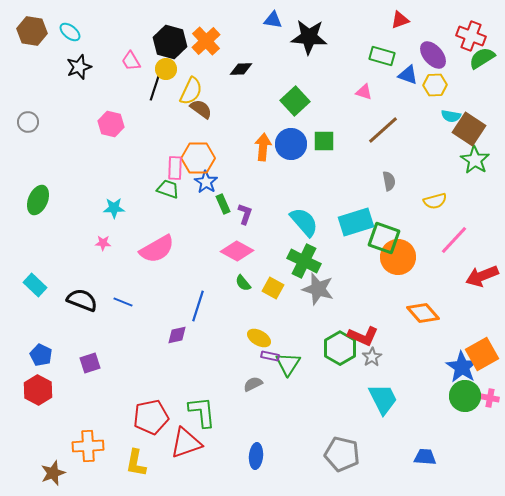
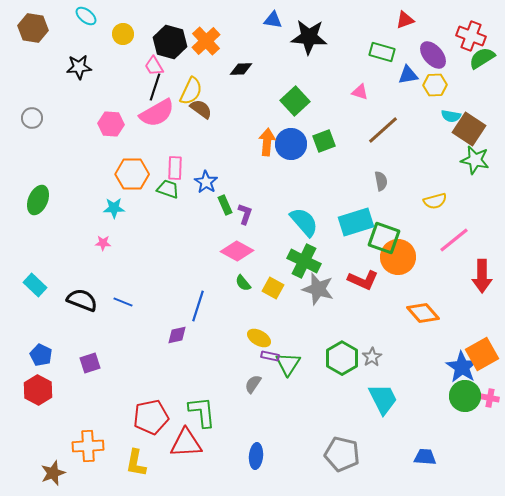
red triangle at (400, 20): moved 5 px right
brown hexagon at (32, 31): moved 1 px right, 3 px up
cyan ellipse at (70, 32): moved 16 px right, 16 px up
green rectangle at (382, 56): moved 4 px up
pink trapezoid at (131, 61): moved 23 px right, 5 px down
black star at (79, 67): rotated 15 degrees clockwise
yellow circle at (166, 69): moved 43 px left, 35 px up
blue triangle at (408, 75): rotated 30 degrees counterclockwise
pink triangle at (364, 92): moved 4 px left
gray circle at (28, 122): moved 4 px right, 4 px up
pink hexagon at (111, 124): rotated 10 degrees counterclockwise
green square at (324, 141): rotated 20 degrees counterclockwise
orange arrow at (263, 147): moved 4 px right, 5 px up
orange hexagon at (198, 158): moved 66 px left, 16 px down
green star at (475, 160): rotated 20 degrees counterclockwise
gray semicircle at (389, 181): moved 8 px left
green rectangle at (223, 204): moved 2 px right, 1 px down
pink line at (454, 240): rotated 8 degrees clockwise
pink semicircle at (157, 249): moved 136 px up
red arrow at (482, 276): rotated 68 degrees counterclockwise
red L-shape at (363, 336): moved 56 px up
green hexagon at (340, 348): moved 2 px right, 10 px down
gray semicircle at (253, 384): rotated 30 degrees counterclockwise
red triangle at (186, 443): rotated 16 degrees clockwise
